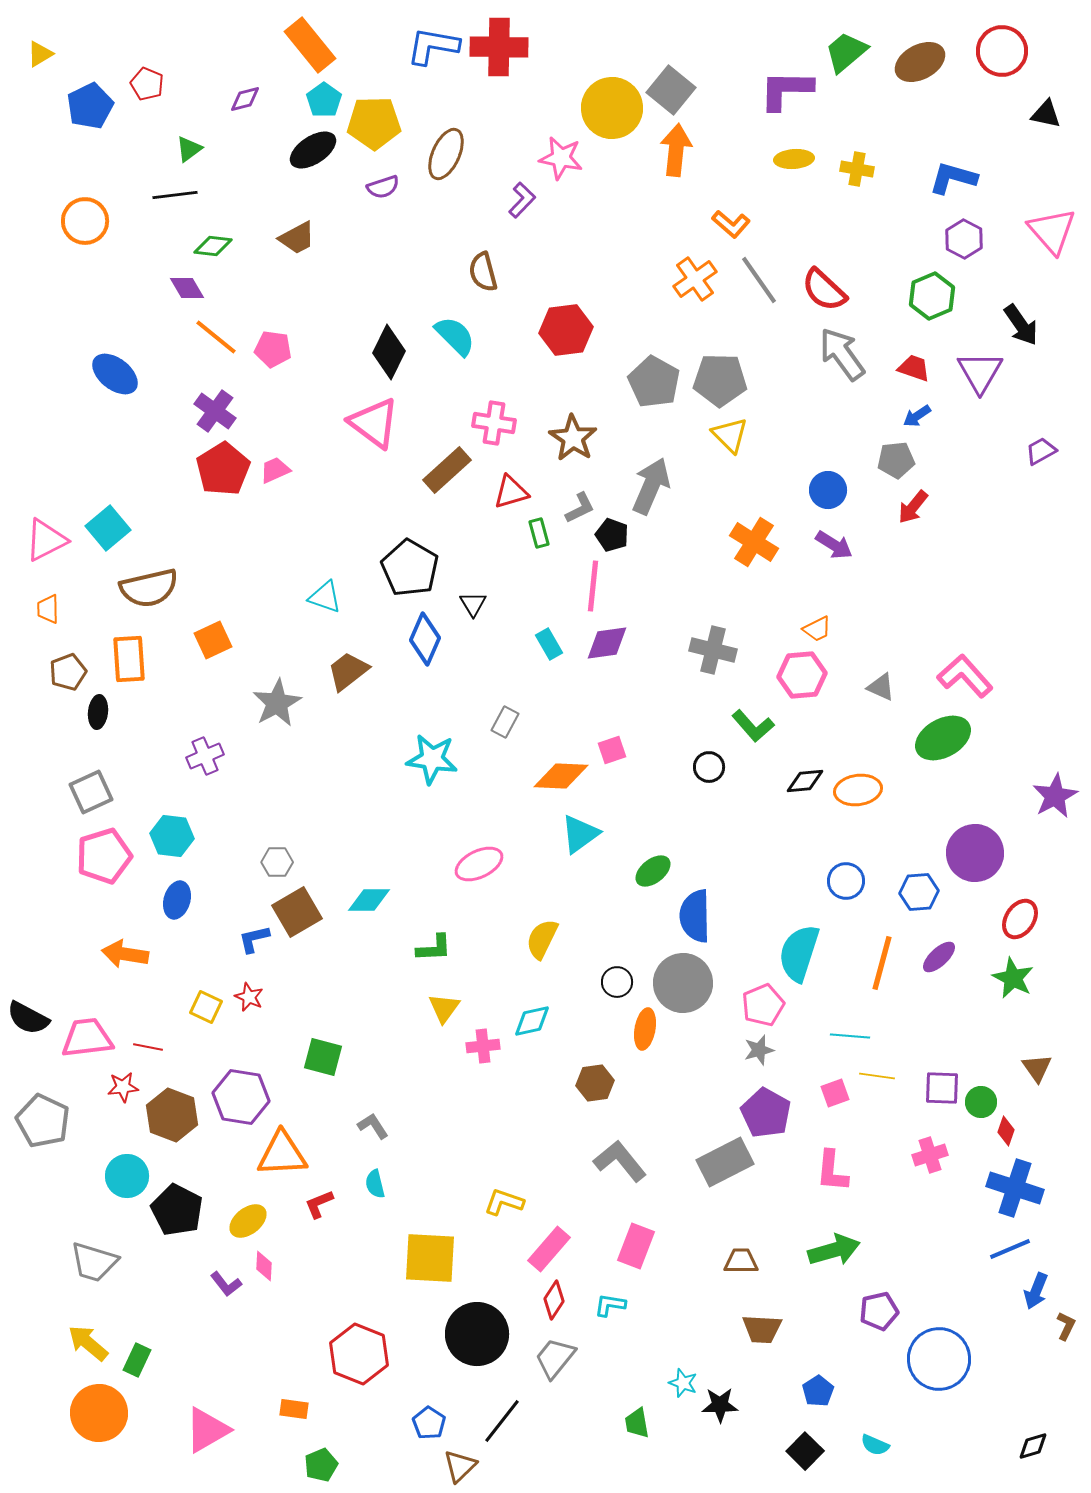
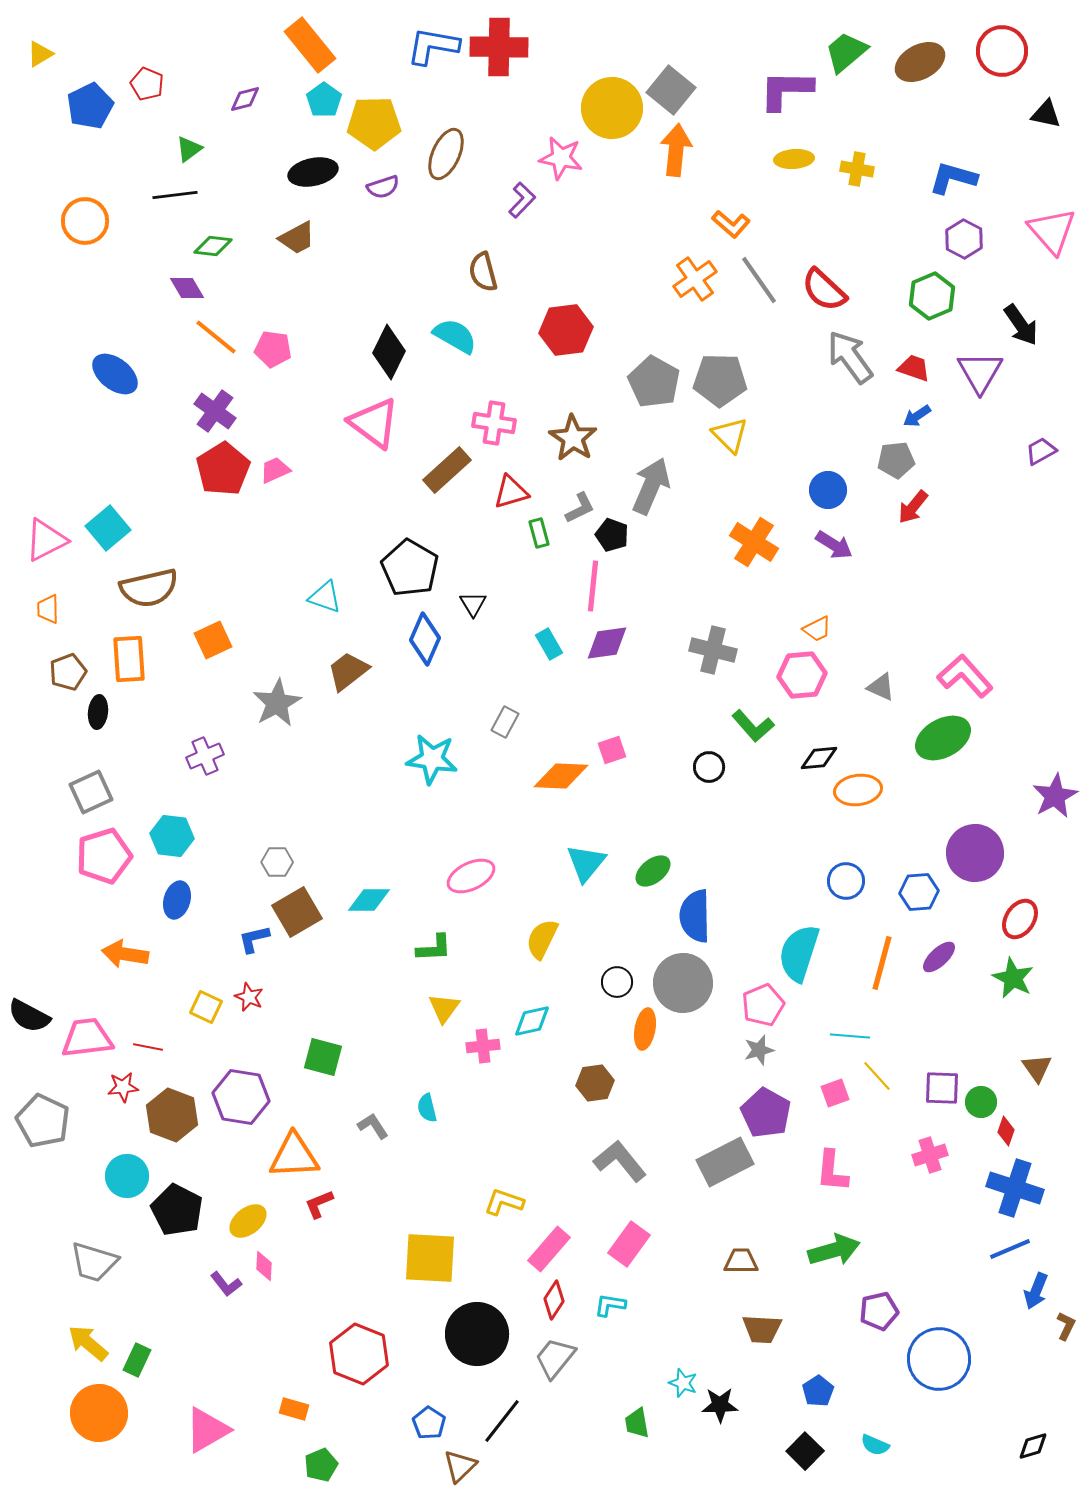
black ellipse at (313, 150): moved 22 px down; rotated 21 degrees clockwise
cyan semicircle at (455, 336): rotated 15 degrees counterclockwise
gray arrow at (842, 354): moved 8 px right, 3 px down
black diamond at (805, 781): moved 14 px right, 23 px up
cyan triangle at (580, 834): moved 6 px right, 29 px down; rotated 15 degrees counterclockwise
pink ellipse at (479, 864): moved 8 px left, 12 px down
black semicircle at (28, 1018): moved 1 px right, 2 px up
yellow line at (877, 1076): rotated 40 degrees clockwise
orange triangle at (282, 1154): moved 12 px right, 2 px down
cyan semicircle at (375, 1184): moved 52 px right, 76 px up
pink rectangle at (636, 1246): moved 7 px left, 2 px up; rotated 15 degrees clockwise
orange rectangle at (294, 1409): rotated 8 degrees clockwise
